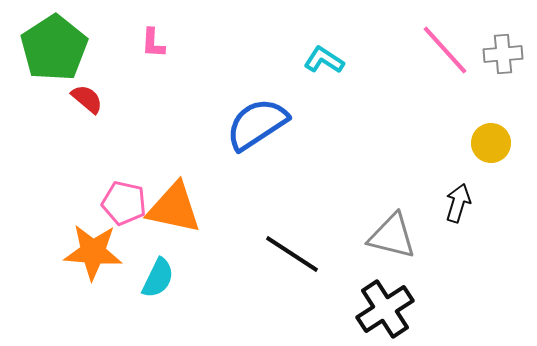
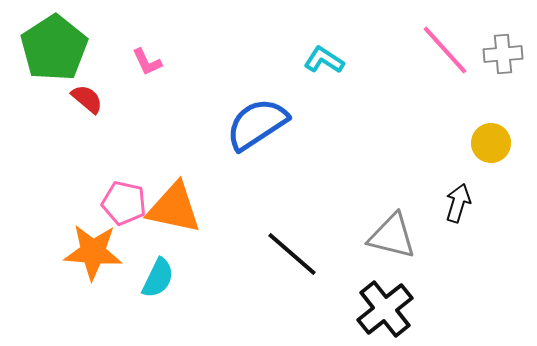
pink L-shape: moved 6 px left, 19 px down; rotated 28 degrees counterclockwise
black line: rotated 8 degrees clockwise
black cross: rotated 6 degrees counterclockwise
